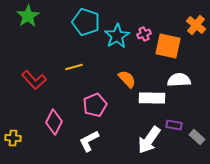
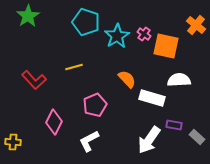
pink cross: rotated 32 degrees counterclockwise
orange square: moved 2 px left
white rectangle: rotated 15 degrees clockwise
yellow cross: moved 4 px down
